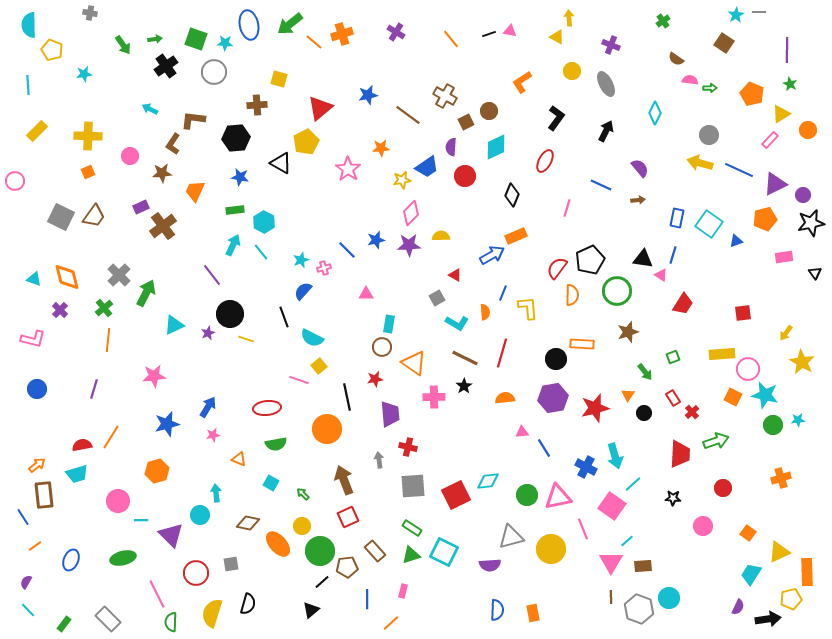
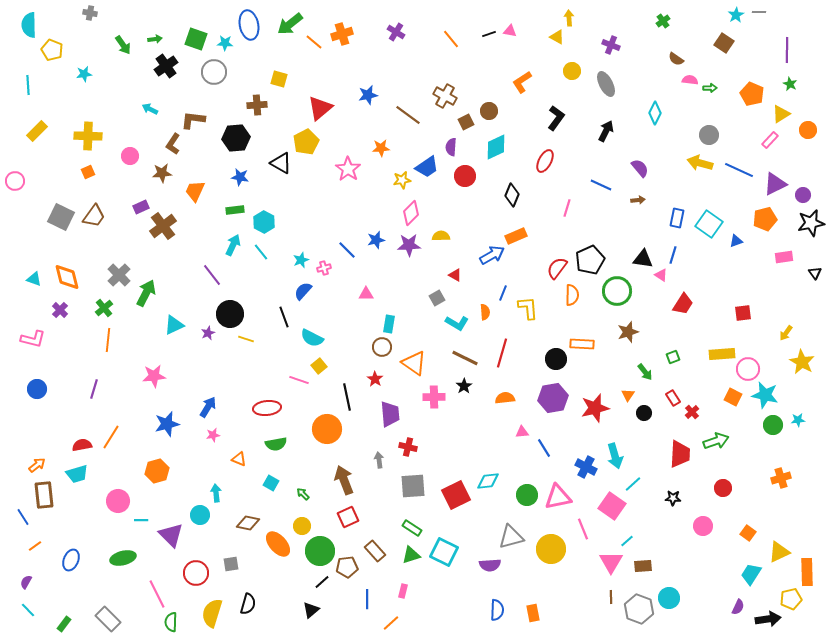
red star at (375, 379): rotated 28 degrees counterclockwise
